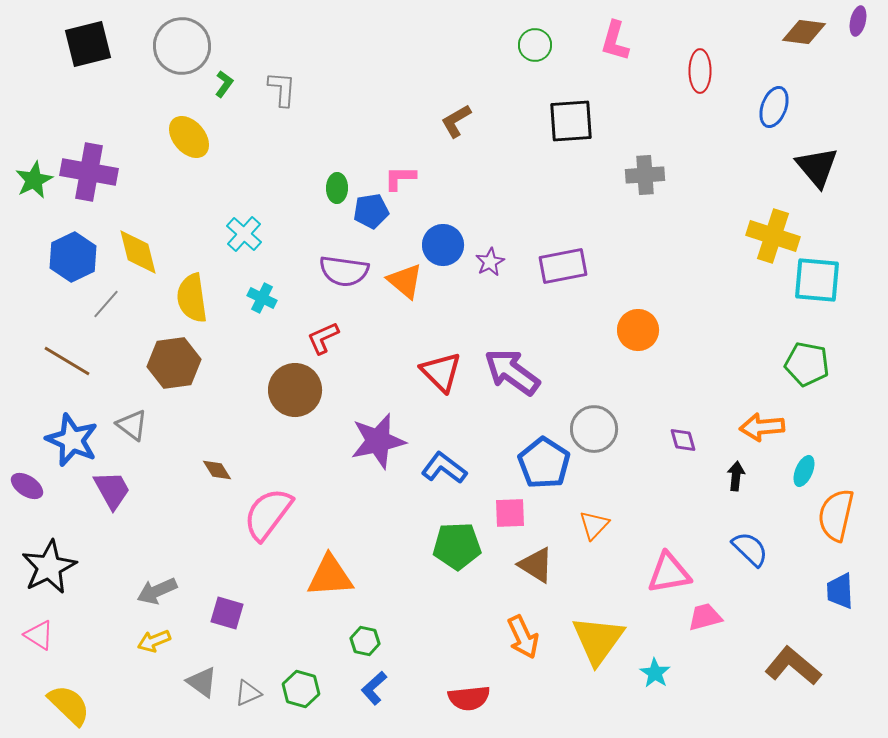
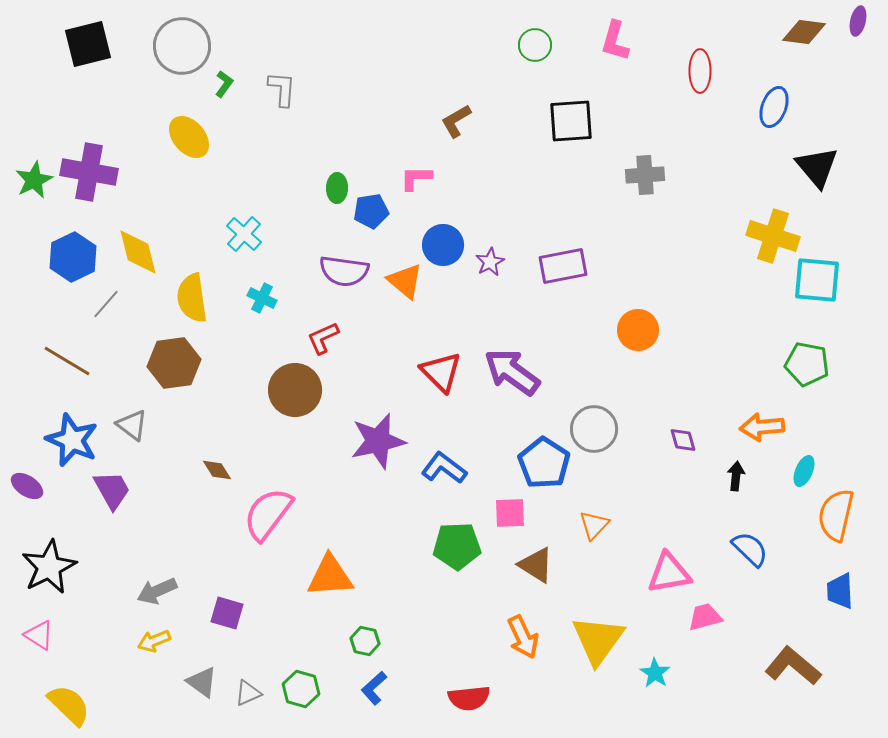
pink L-shape at (400, 178): moved 16 px right
